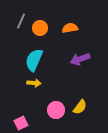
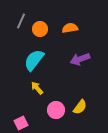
orange circle: moved 1 px down
cyan semicircle: rotated 15 degrees clockwise
yellow arrow: moved 3 px right, 5 px down; rotated 136 degrees counterclockwise
